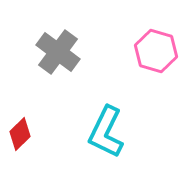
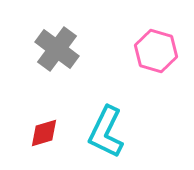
gray cross: moved 1 px left, 3 px up
red diamond: moved 24 px right, 1 px up; rotated 28 degrees clockwise
